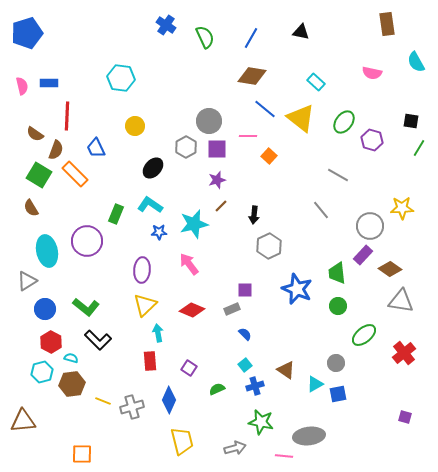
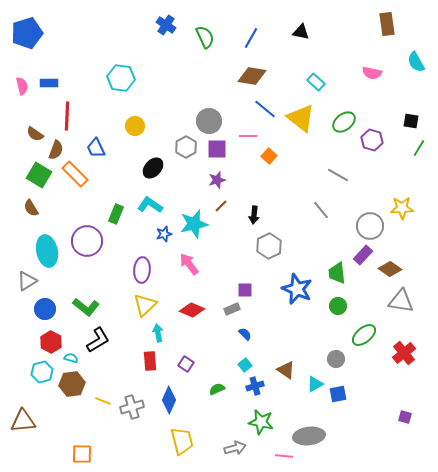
green ellipse at (344, 122): rotated 15 degrees clockwise
blue star at (159, 232): moved 5 px right, 2 px down; rotated 14 degrees counterclockwise
black L-shape at (98, 340): rotated 76 degrees counterclockwise
gray circle at (336, 363): moved 4 px up
purple square at (189, 368): moved 3 px left, 4 px up
